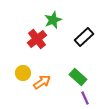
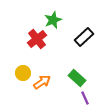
green rectangle: moved 1 px left, 1 px down
